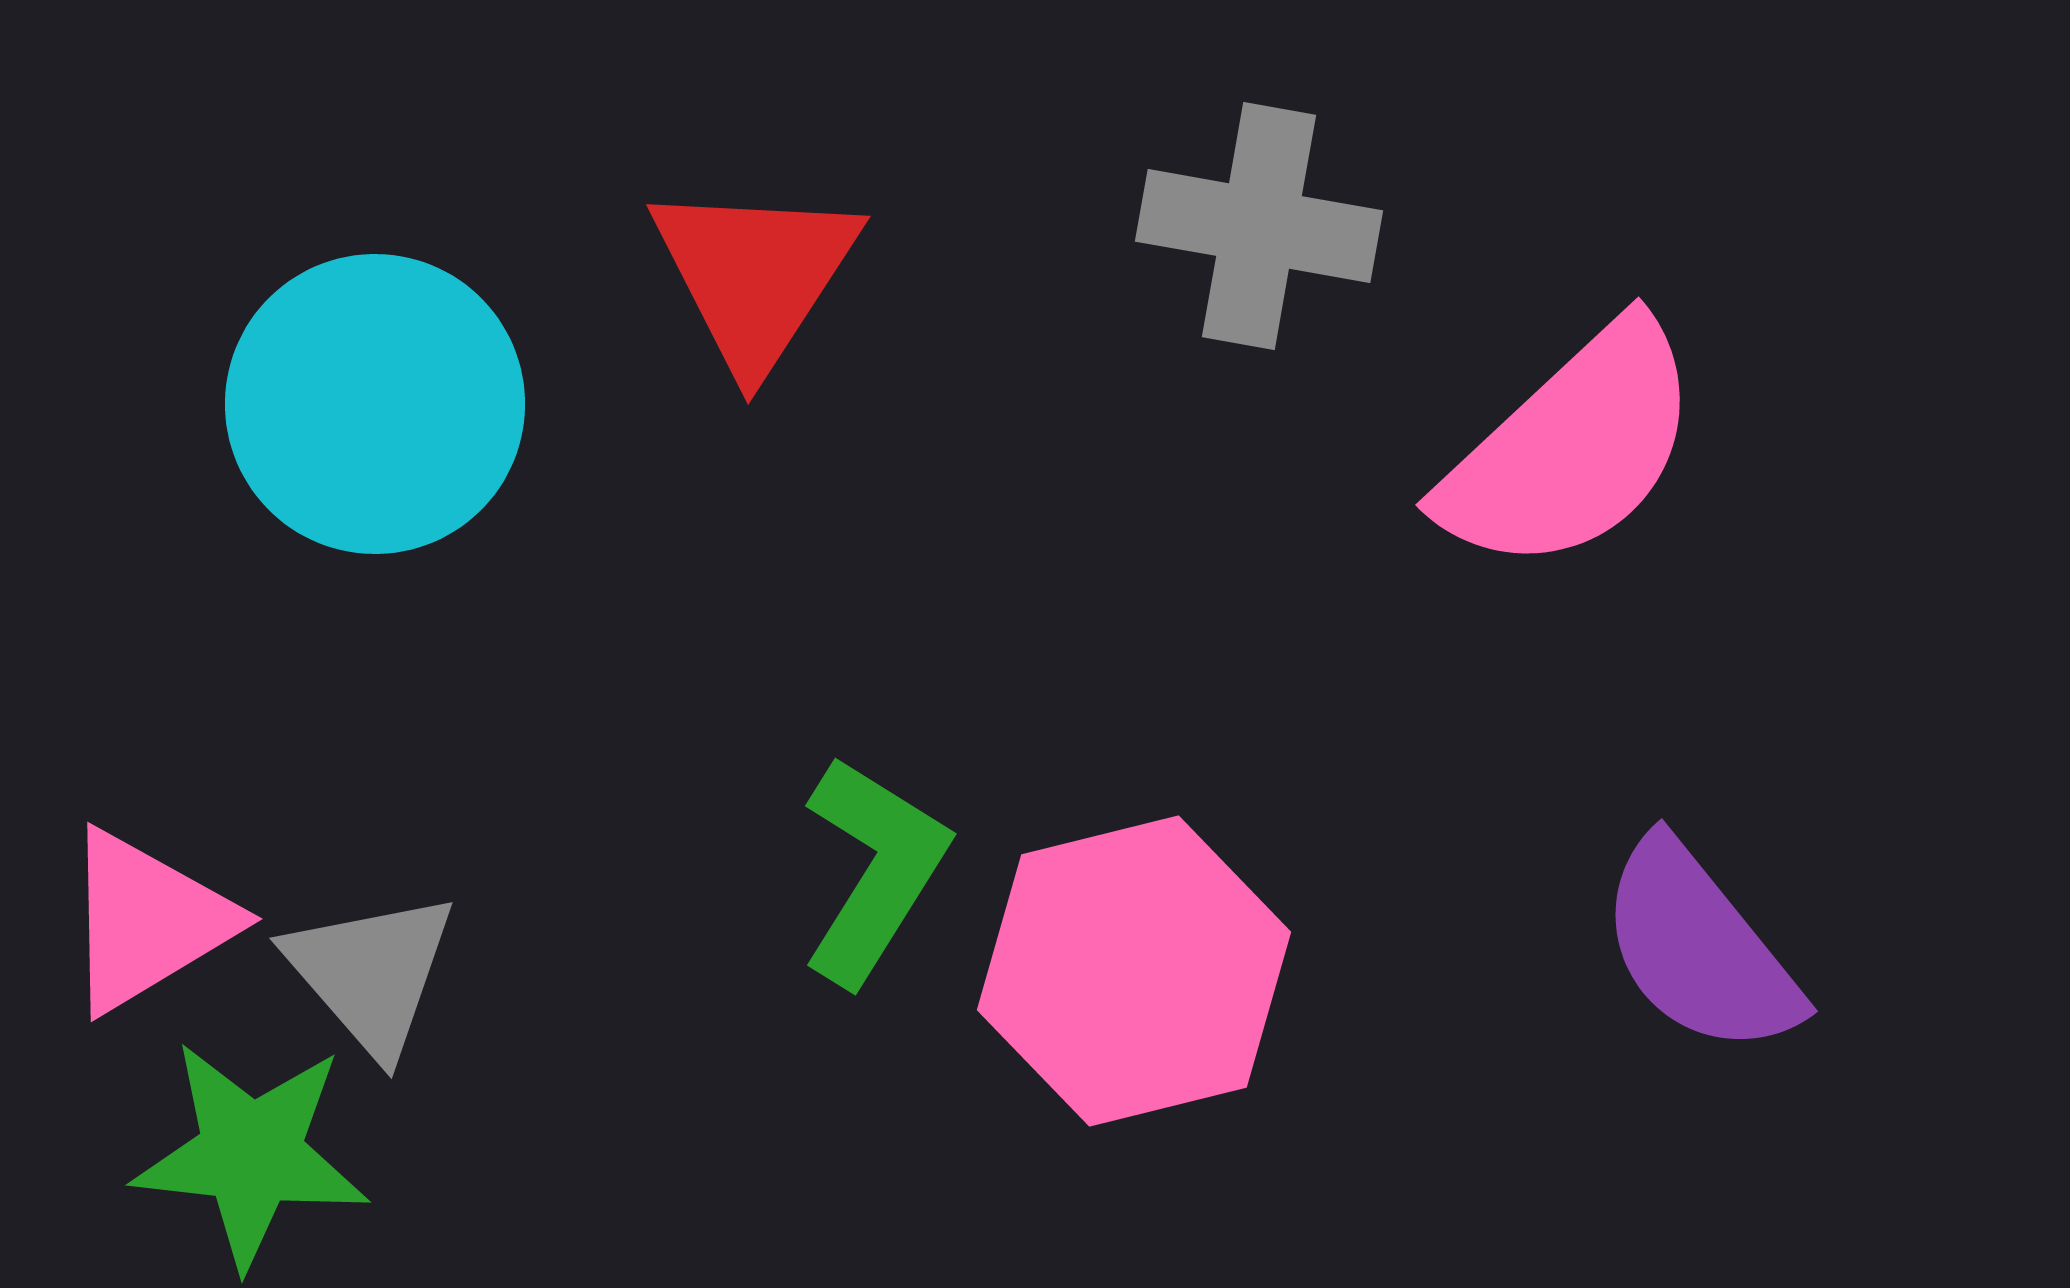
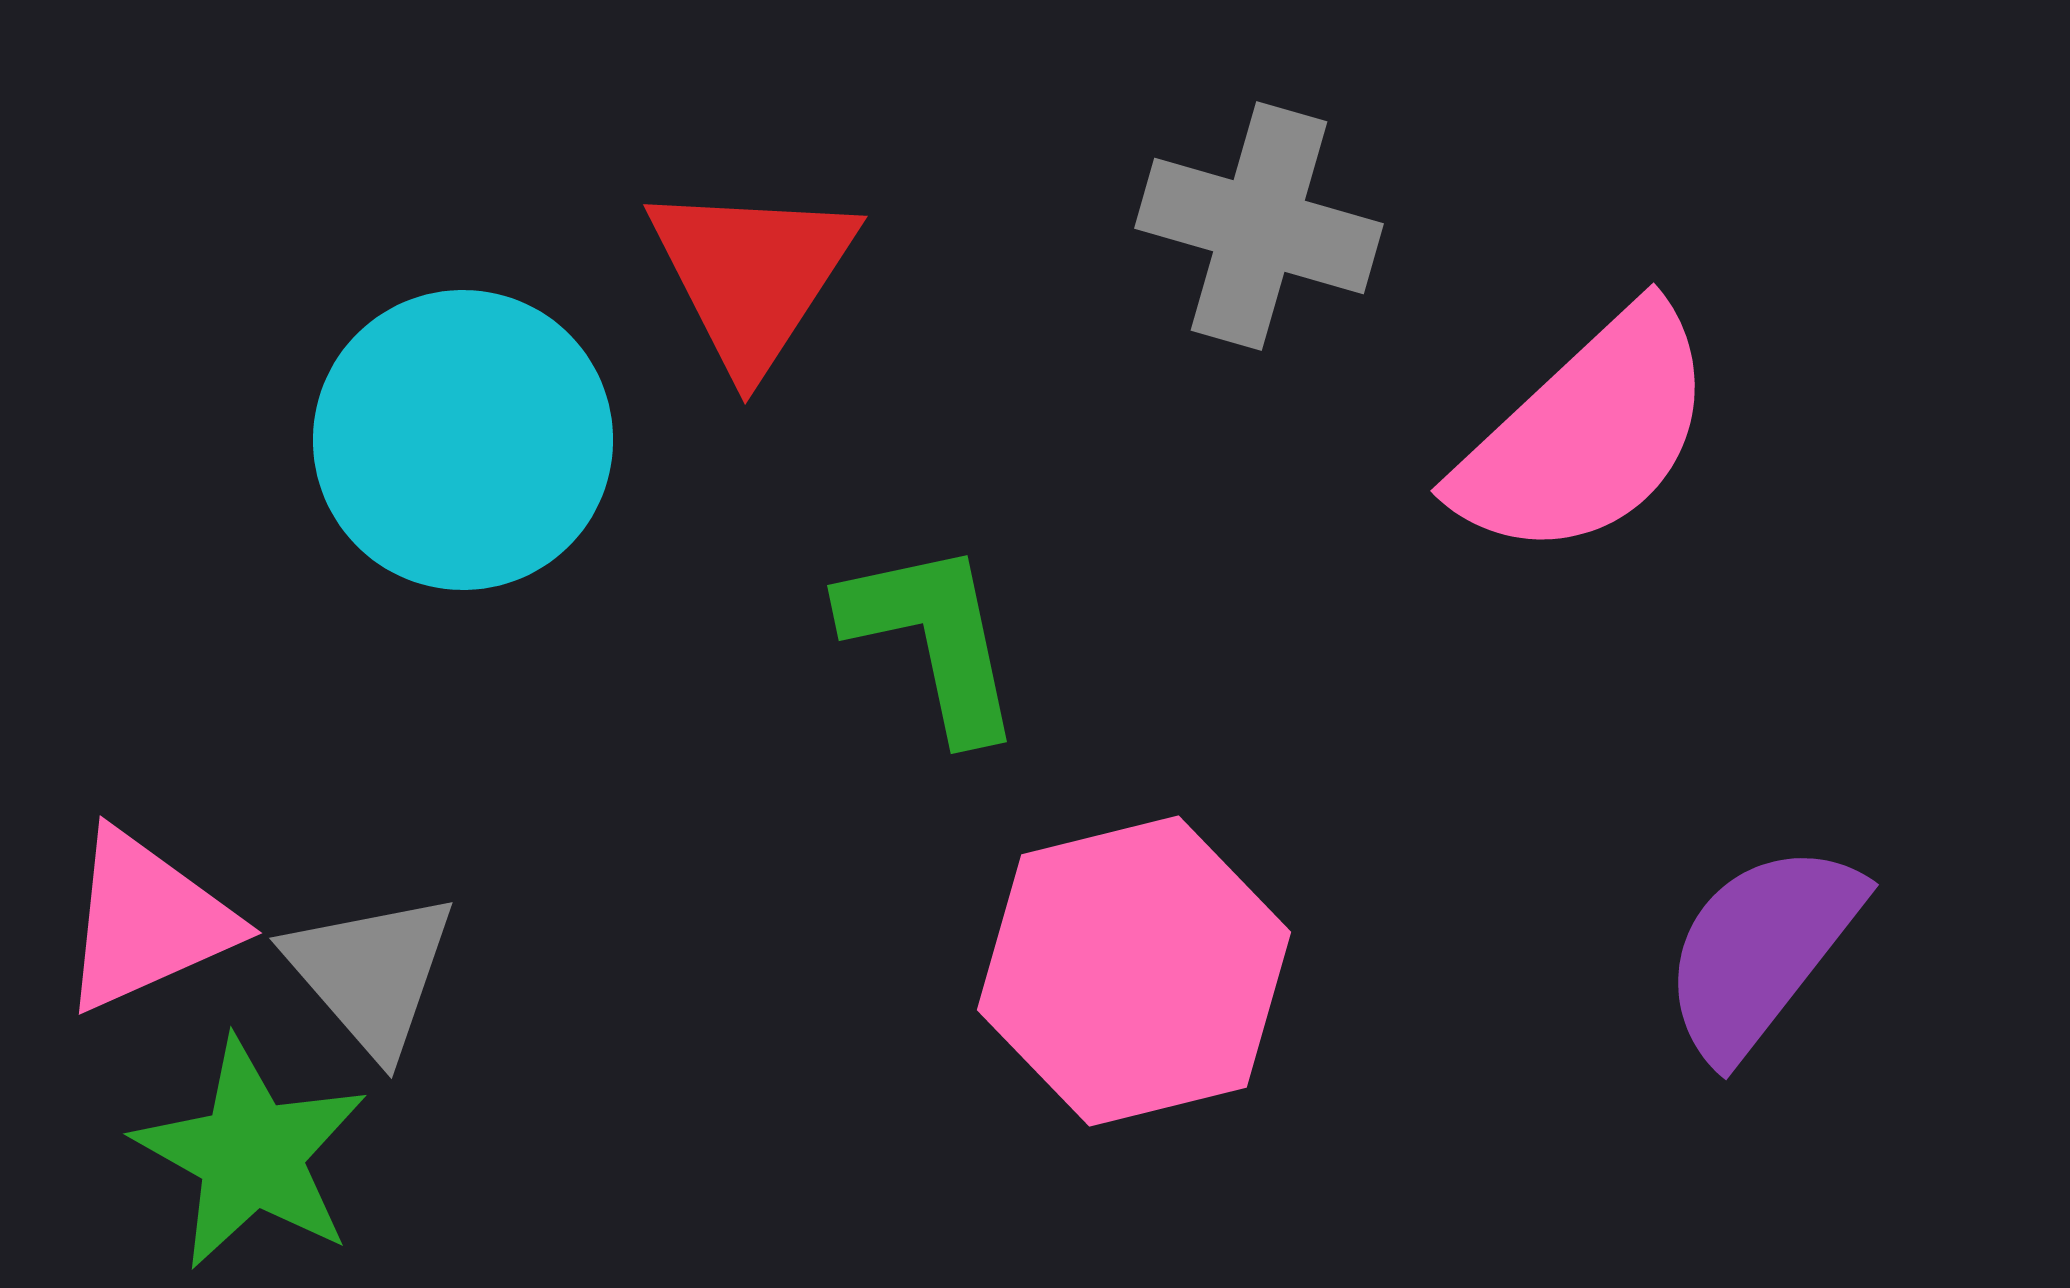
gray cross: rotated 6 degrees clockwise
red triangle: moved 3 px left
cyan circle: moved 88 px right, 36 px down
pink semicircle: moved 15 px right, 14 px up
green L-shape: moved 59 px right, 231 px up; rotated 44 degrees counterclockwise
pink triangle: rotated 7 degrees clockwise
purple semicircle: moved 62 px right, 2 px down; rotated 77 degrees clockwise
green star: rotated 23 degrees clockwise
